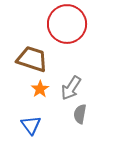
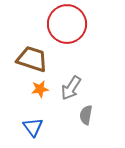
orange star: rotated 24 degrees clockwise
gray semicircle: moved 6 px right, 1 px down
blue triangle: moved 2 px right, 2 px down
